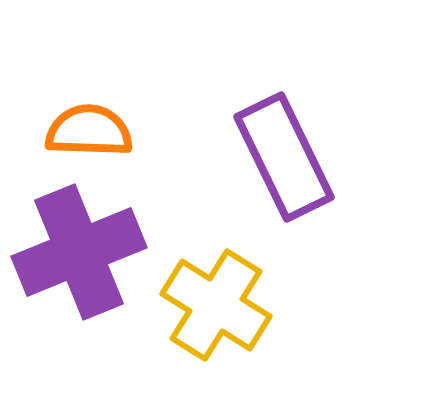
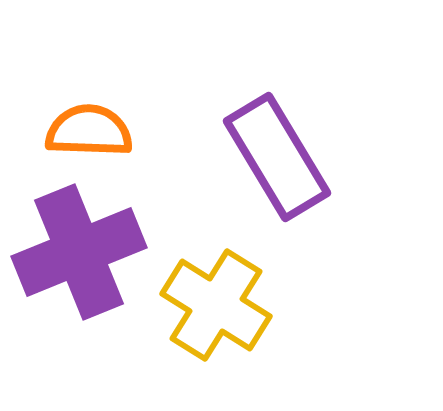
purple rectangle: moved 7 px left; rotated 5 degrees counterclockwise
